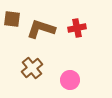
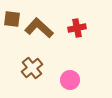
brown L-shape: moved 2 px left, 1 px up; rotated 24 degrees clockwise
